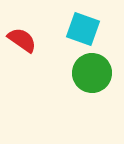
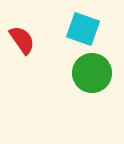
red semicircle: rotated 20 degrees clockwise
